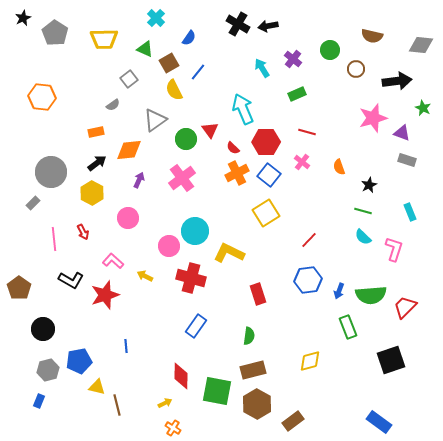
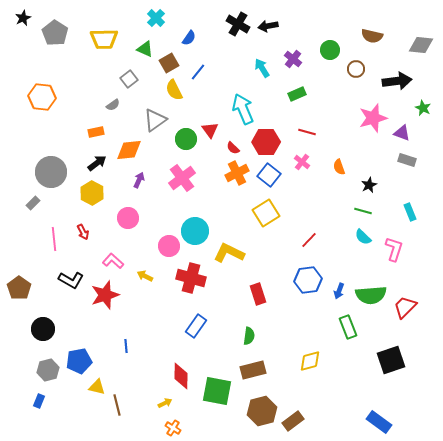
brown hexagon at (257, 404): moved 5 px right, 7 px down; rotated 16 degrees clockwise
